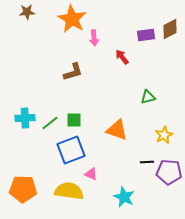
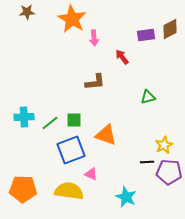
brown L-shape: moved 22 px right, 10 px down; rotated 10 degrees clockwise
cyan cross: moved 1 px left, 1 px up
orange triangle: moved 11 px left, 5 px down
yellow star: moved 10 px down
cyan star: moved 2 px right
